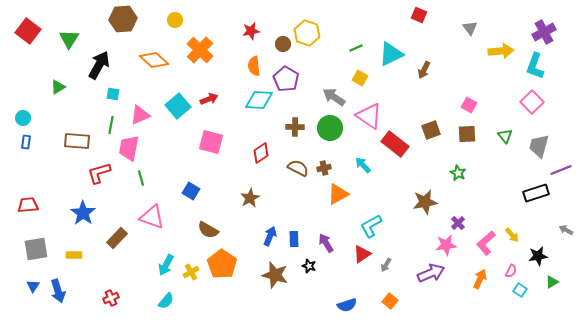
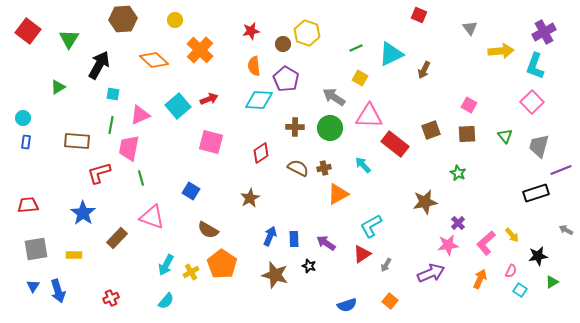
pink triangle at (369, 116): rotated 32 degrees counterclockwise
purple arrow at (326, 243): rotated 24 degrees counterclockwise
pink star at (446, 245): moved 2 px right
